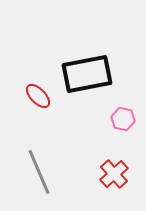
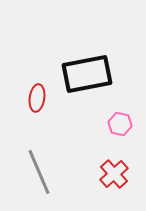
red ellipse: moved 1 px left, 2 px down; rotated 52 degrees clockwise
pink hexagon: moved 3 px left, 5 px down
